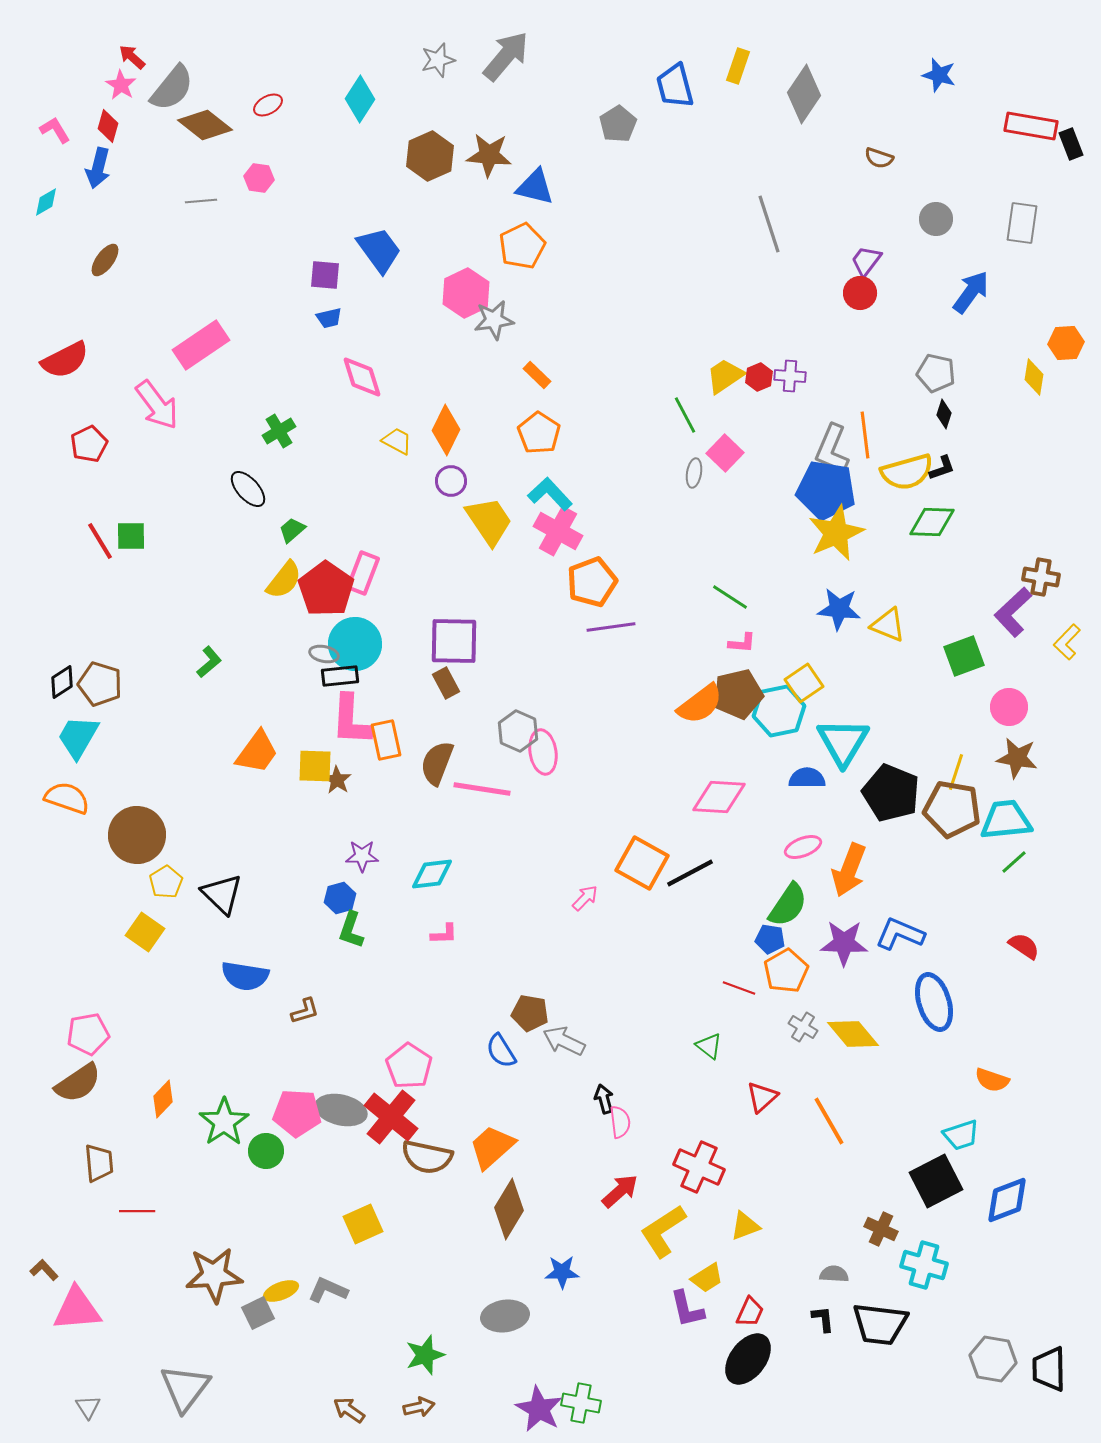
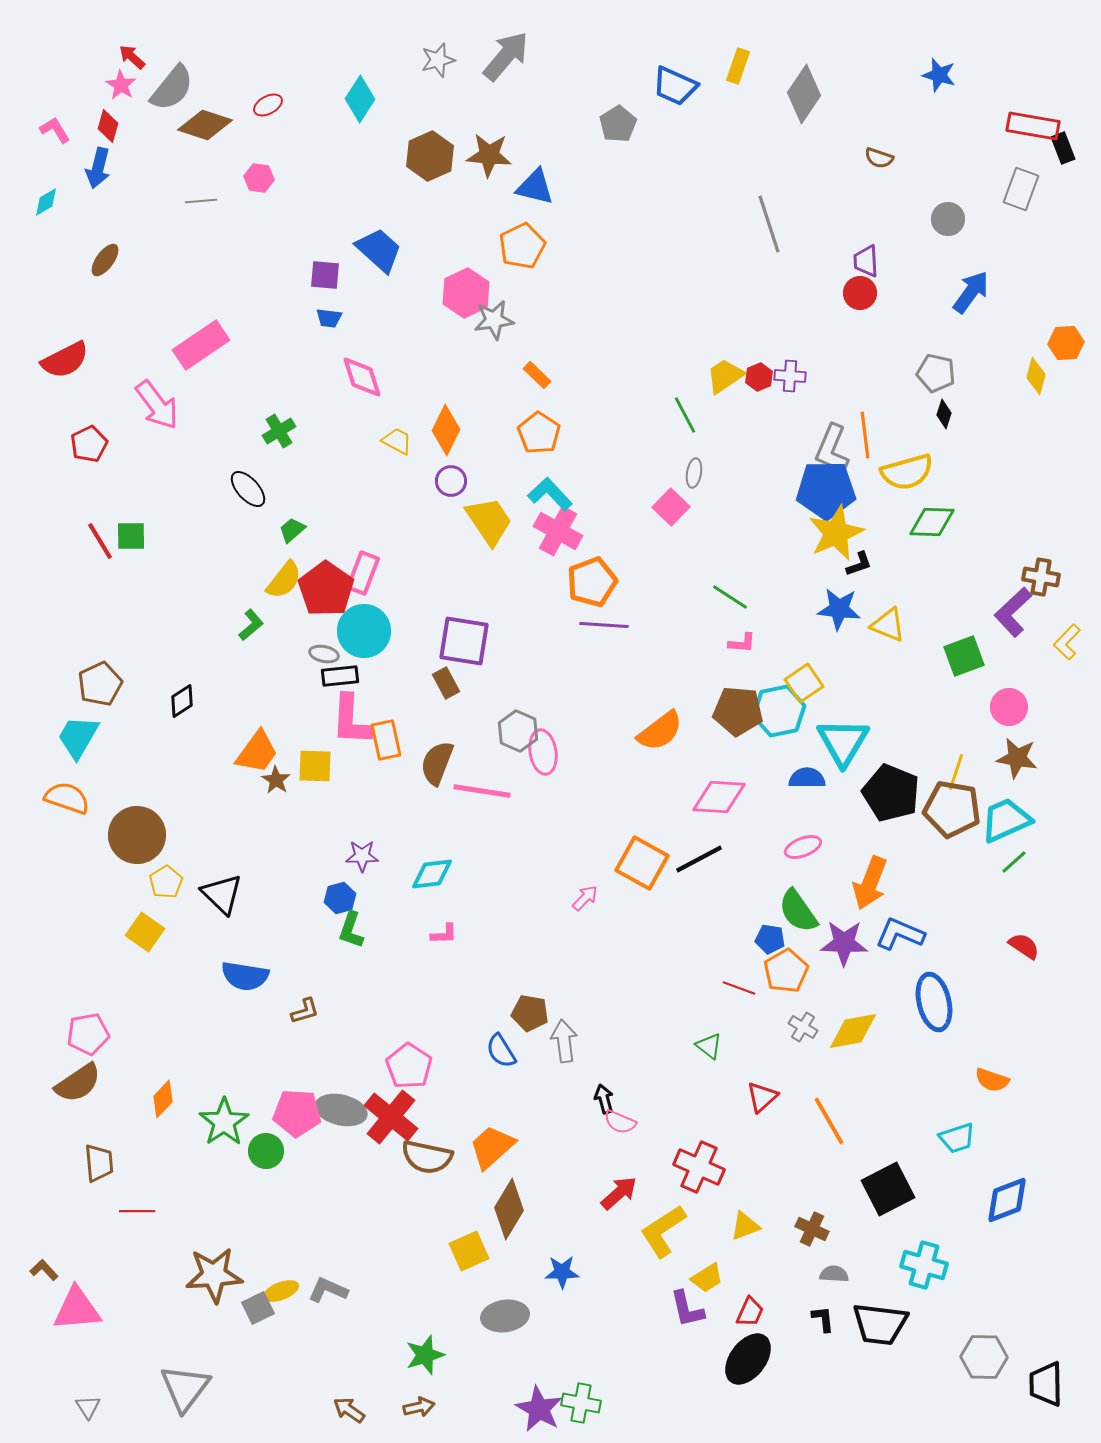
blue trapezoid at (675, 86): rotated 51 degrees counterclockwise
brown diamond at (205, 125): rotated 20 degrees counterclockwise
red rectangle at (1031, 126): moved 2 px right
black rectangle at (1071, 144): moved 8 px left, 4 px down
gray circle at (936, 219): moved 12 px right
gray rectangle at (1022, 223): moved 1 px left, 34 px up; rotated 12 degrees clockwise
blue trapezoid at (379, 250): rotated 12 degrees counterclockwise
purple trapezoid at (866, 261): rotated 40 degrees counterclockwise
blue trapezoid at (329, 318): rotated 20 degrees clockwise
yellow diamond at (1034, 377): moved 2 px right, 1 px up; rotated 6 degrees clockwise
pink square at (725, 453): moved 54 px left, 54 px down
black L-shape at (942, 468): moved 83 px left, 96 px down
blue pentagon at (826, 490): rotated 10 degrees counterclockwise
purple line at (611, 627): moved 7 px left, 2 px up; rotated 12 degrees clockwise
purple square at (454, 641): moved 10 px right; rotated 8 degrees clockwise
cyan circle at (355, 644): moved 9 px right, 13 px up
green L-shape at (209, 662): moved 42 px right, 37 px up
black diamond at (62, 682): moved 120 px right, 19 px down
brown pentagon at (100, 684): rotated 30 degrees clockwise
brown pentagon at (738, 694): moved 17 px down; rotated 18 degrees clockwise
orange semicircle at (700, 704): moved 40 px left, 27 px down
brown star at (337, 780): moved 61 px left
pink line at (482, 789): moved 2 px down
cyan trapezoid at (1006, 820): rotated 18 degrees counterclockwise
orange arrow at (849, 870): moved 21 px right, 13 px down
black line at (690, 873): moved 9 px right, 14 px up
green semicircle at (788, 905): moved 10 px right, 6 px down; rotated 111 degrees clockwise
blue ellipse at (934, 1002): rotated 4 degrees clockwise
yellow diamond at (853, 1034): moved 3 px up; rotated 60 degrees counterclockwise
gray arrow at (564, 1041): rotated 57 degrees clockwise
pink semicircle at (620, 1122): rotated 120 degrees clockwise
cyan trapezoid at (961, 1135): moved 4 px left, 3 px down
black square at (936, 1181): moved 48 px left, 8 px down
red arrow at (620, 1191): moved 1 px left, 2 px down
yellow square at (363, 1224): moved 106 px right, 27 px down
brown cross at (881, 1229): moved 69 px left
gray square at (258, 1313): moved 5 px up
gray hexagon at (993, 1359): moved 9 px left, 2 px up; rotated 9 degrees counterclockwise
black trapezoid at (1049, 1369): moved 3 px left, 15 px down
